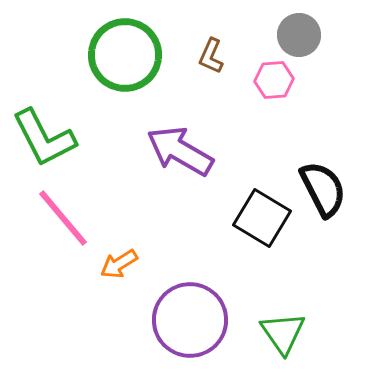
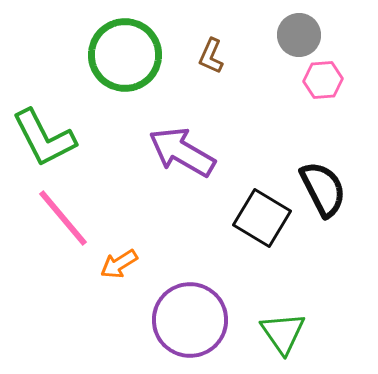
pink hexagon: moved 49 px right
purple arrow: moved 2 px right, 1 px down
